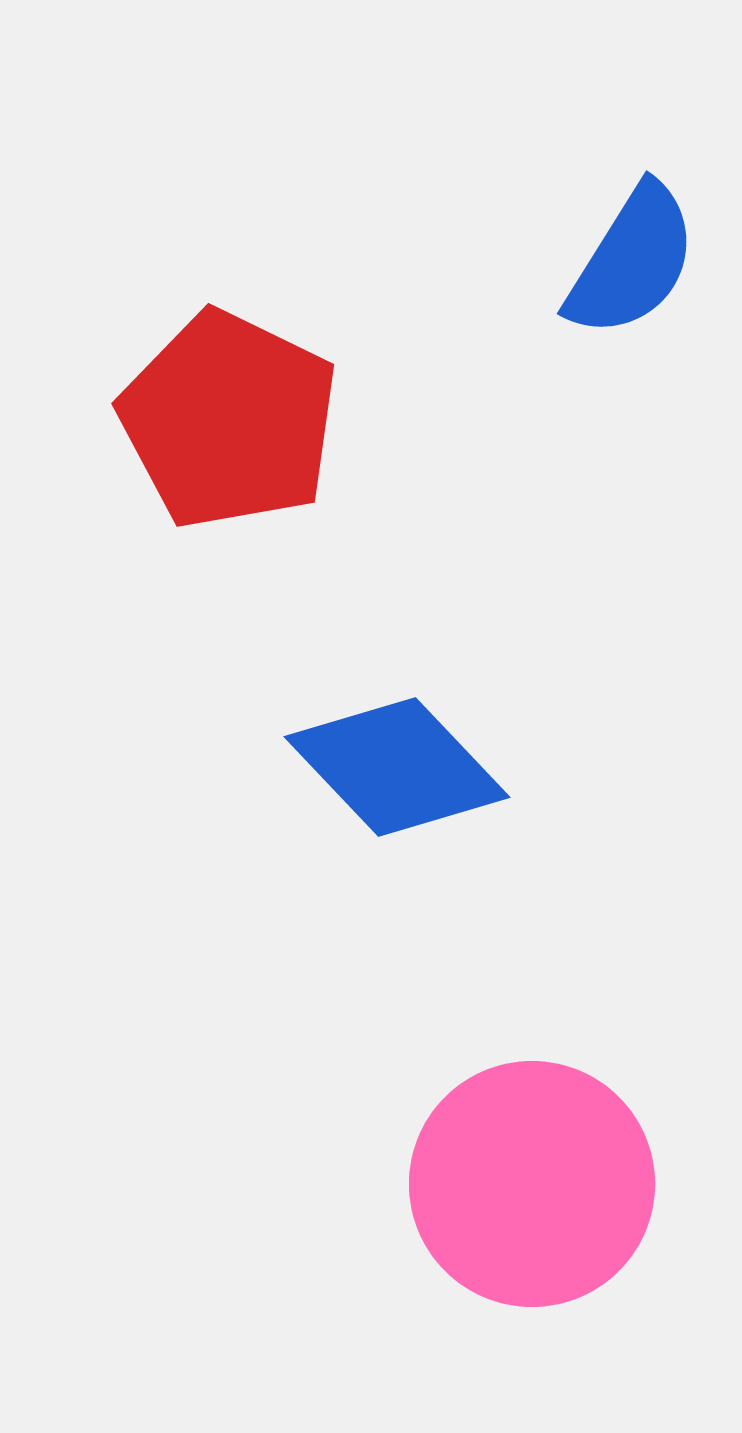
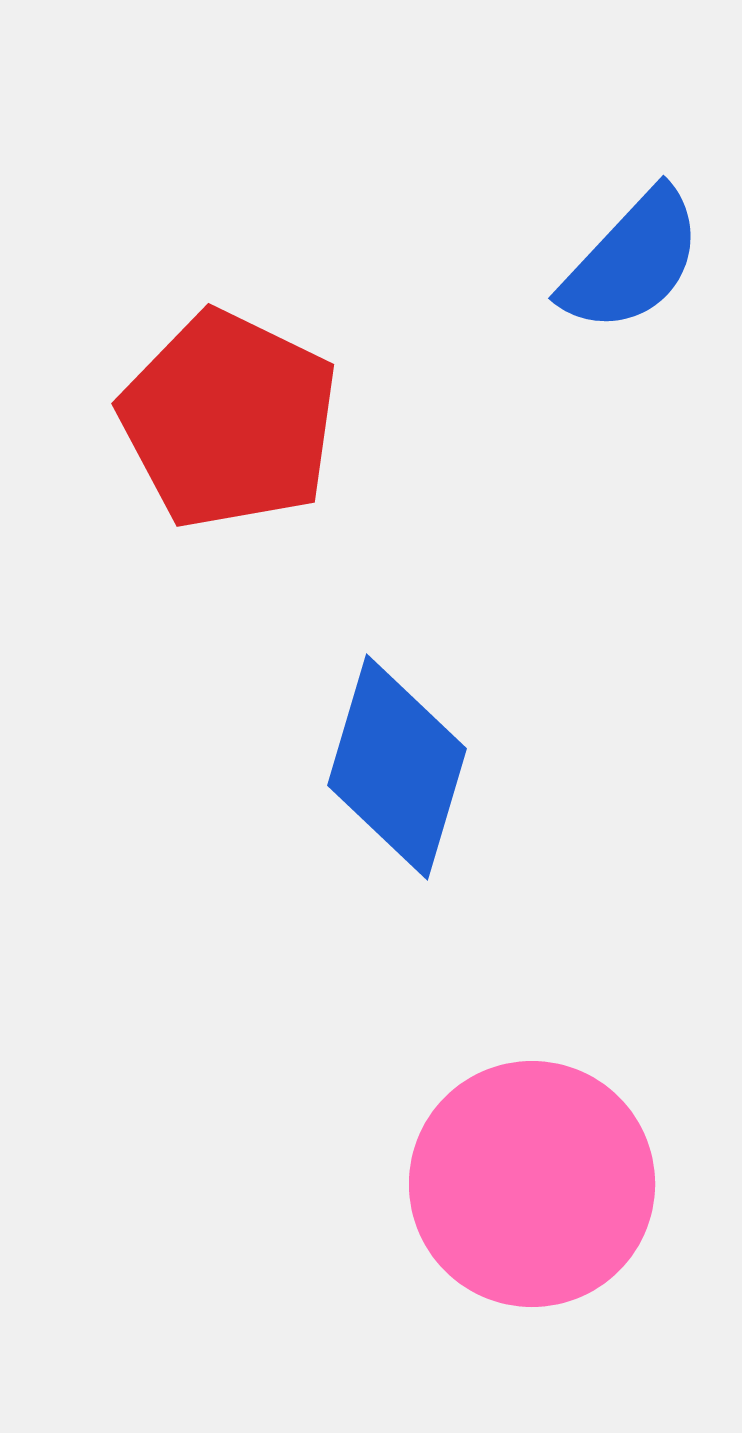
blue semicircle: rotated 11 degrees clockwise
blue diamond: rotated 60 degrees clockwise
